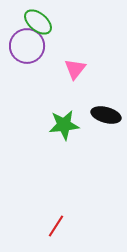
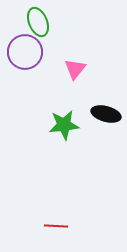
green ellipse: rotated 28 degrees clockwise
purple circle: moved 2 px left, 6 px down
black ellipse: moved 1 px up
red line: rotated 60 degrees clockwise
